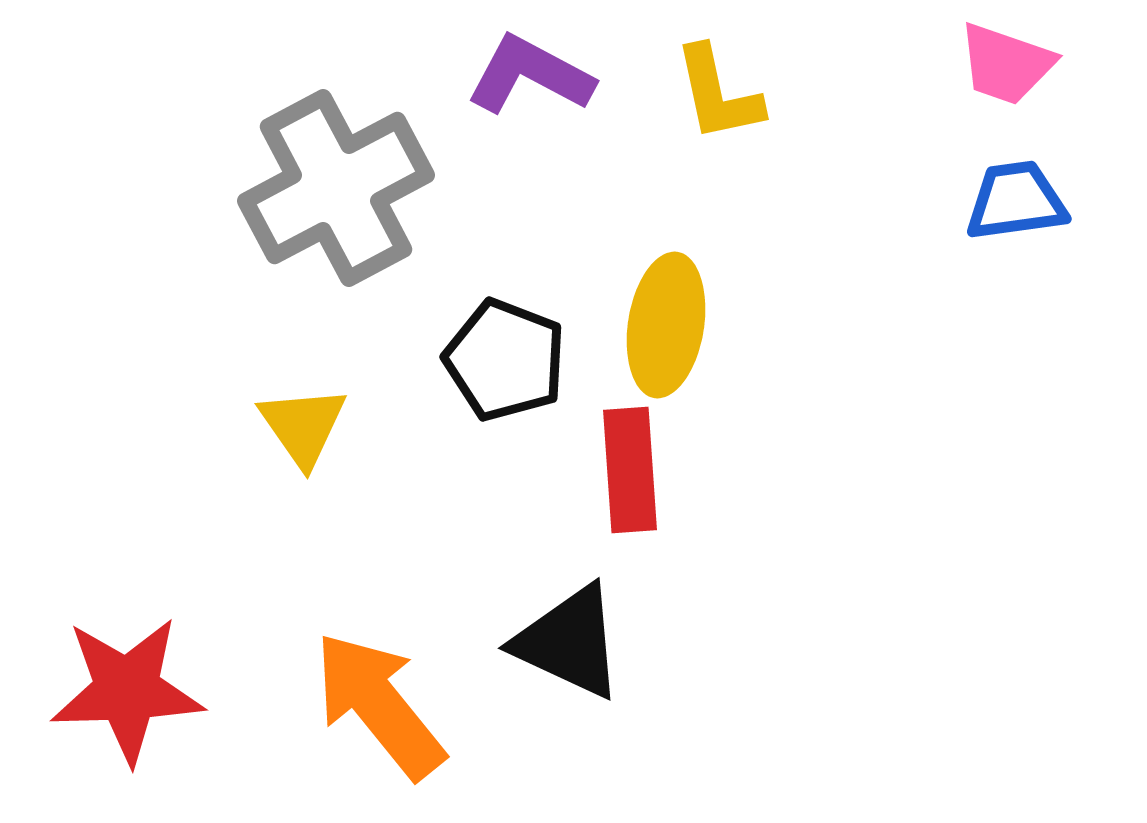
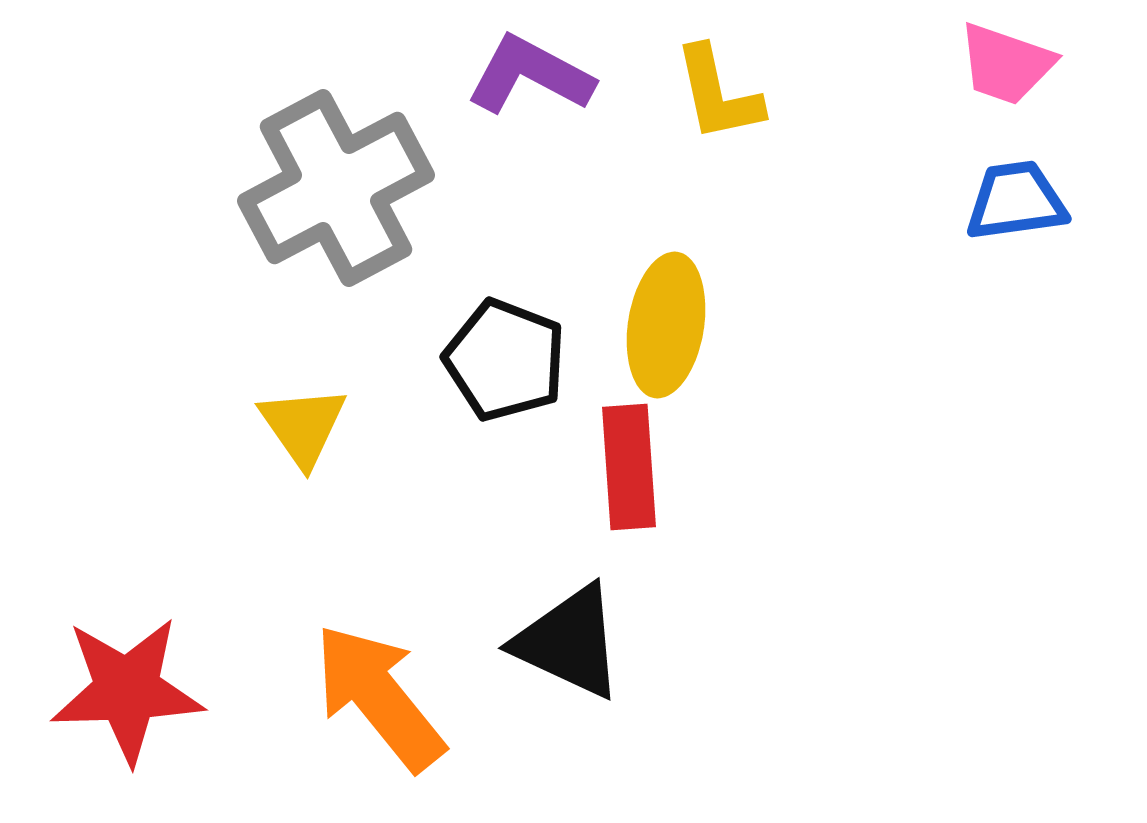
red rectangle: moved 1 px left, 3 px up
orange arrow: moved 8 px up
